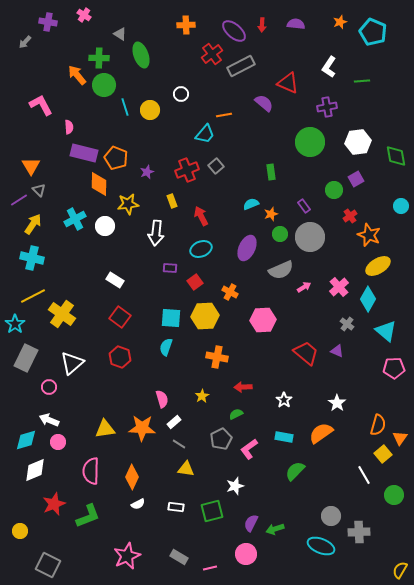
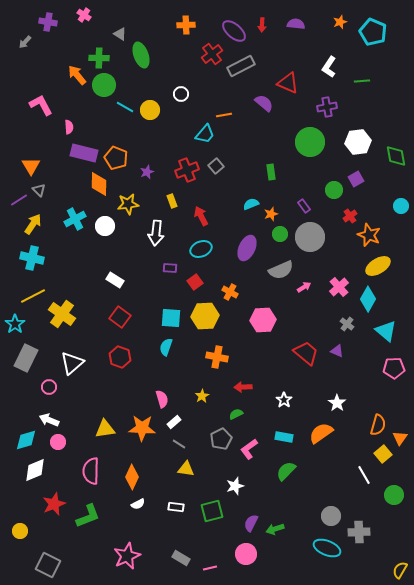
cyan line at (125, 107): rotated 42 degrees counterclockwise
green semicircle at (295, 471): moved 9 px left
cyan ellipse at (321, 546): moved 6 px right, 2 px down
gray rectangle at (179, 557): moved 2 px right, 1 px down
